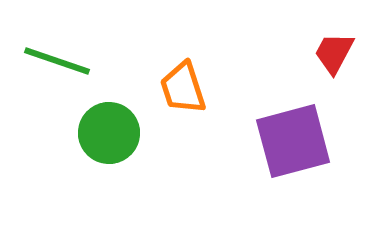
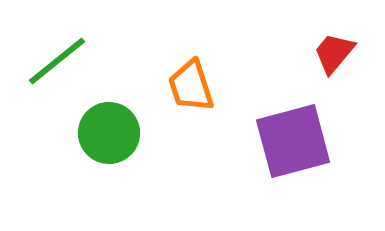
red trapezoid: rotated 12 degrees clockwise
green line: rotated 58 degrees counterclockwise
orange trapezoid: moved 8 px right, 2 px up
